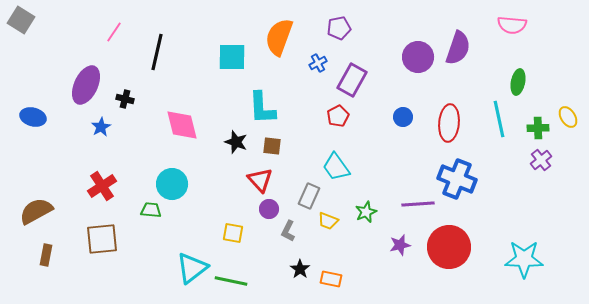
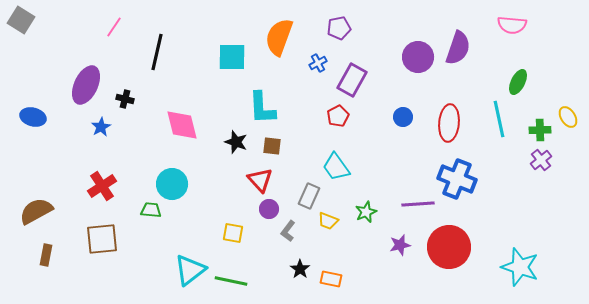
pink line at (114, 32): moved 5 px up
green ellipse at (518, 82): rotated 15 degrees clockwise
green cross at (538, 128): moved 2 px right, 2 px down
gray L-shape at (288, 231): rotated 10 degrees clockwise
cyan star at (524, 259): moved 4 px left, 8 px down; rotated 18 degrees clockwise
cyan triangle at (192, 268): moved 2 px left, 2 px down
